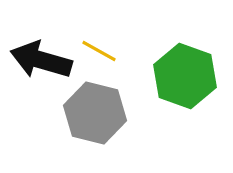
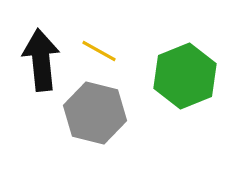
black arrow: rotated 68 degrees clockwise
green hexagon: rotated 18 degrees clockwise
